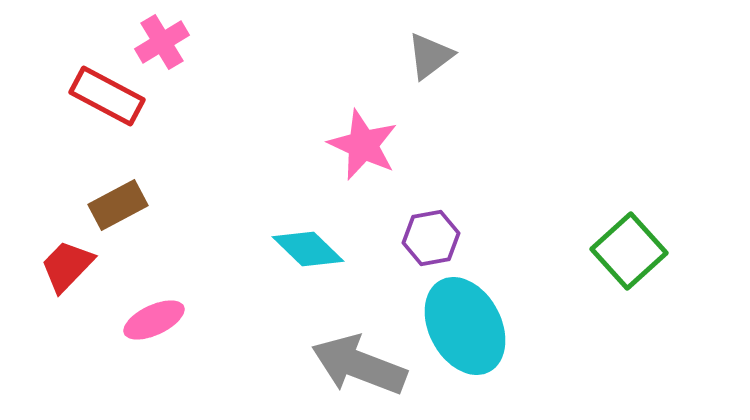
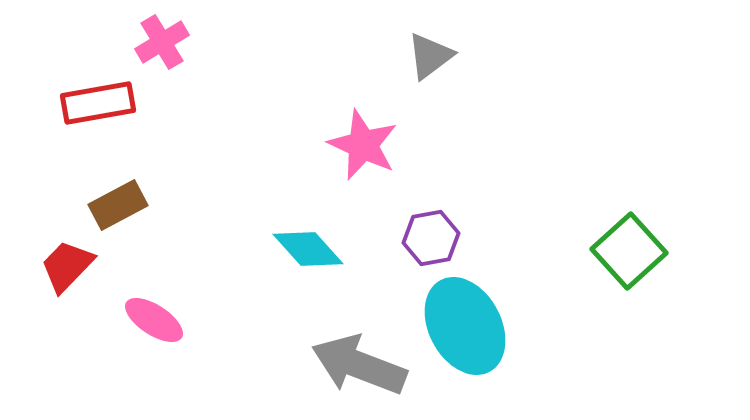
red rectangle: moved 9 px left, 7 px down; rotated 38 degrees counterclockwise
cyan diamond: rotated 4 degrees clockwise
pink ellipse: rotated 58 degrees clockwise
